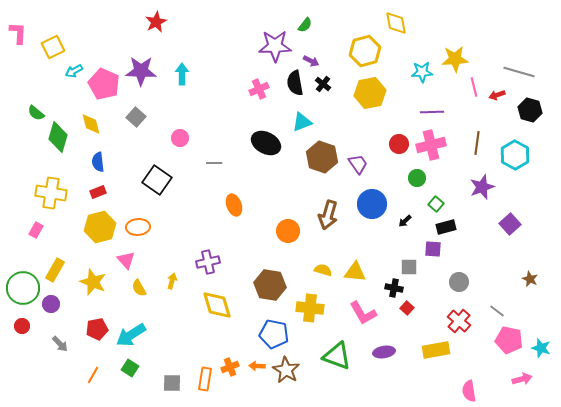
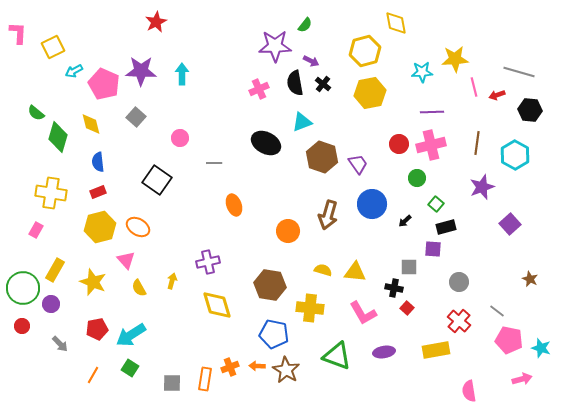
black hexagon at (530, 110): rotated 10 degrees counterclockwise
orange ellipse at (138, 227): rotated 35 degrees clockwise
